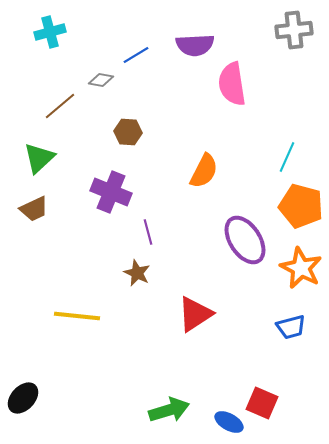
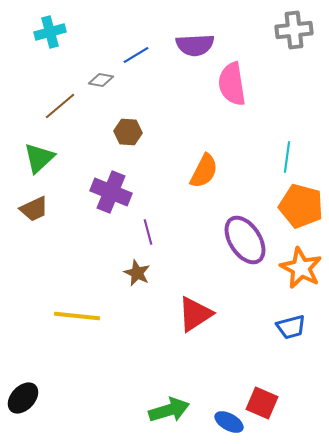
cyan line: rotated 16 degrees counterclockwise
